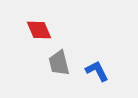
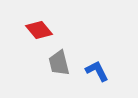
red diamond: rotated 16 degrees counterclockwise
